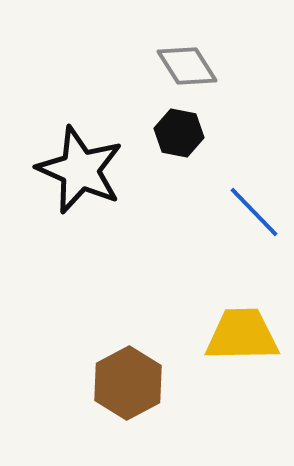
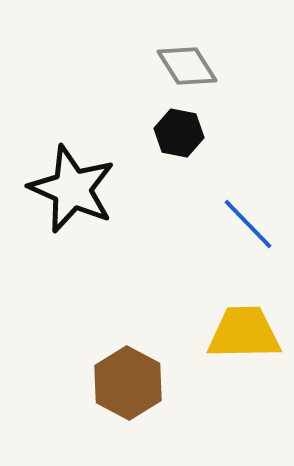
black star: moved 8 px left, 19 px down
blue line: moved 6 px left, 12 px down
yellow trapezoid: moved 2 px right, 2 px up
brown hexagon: rotated 4 degrees counterclockwise
